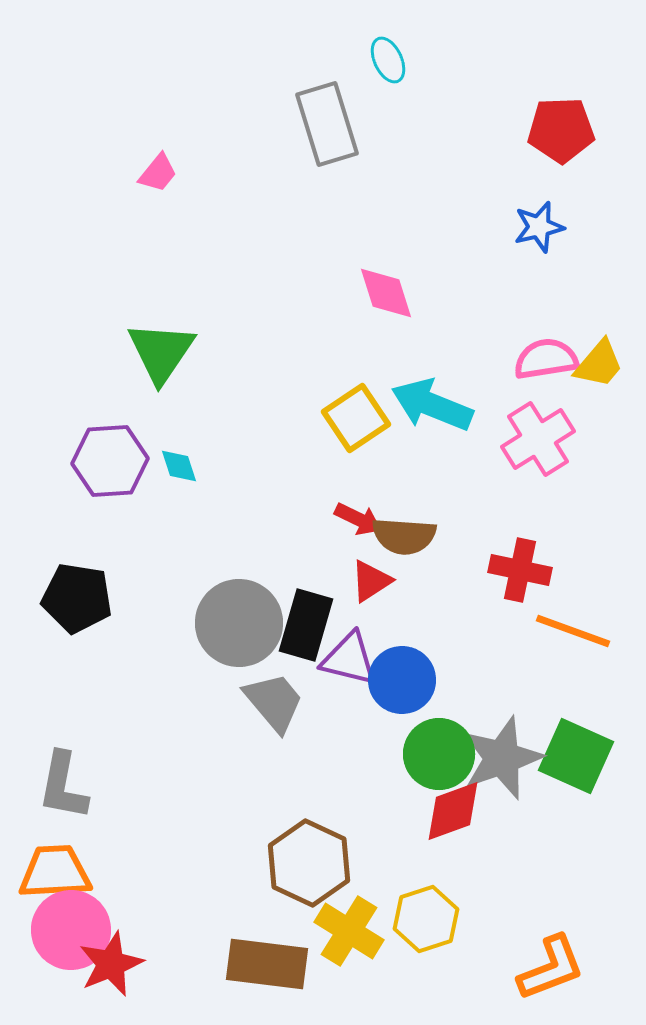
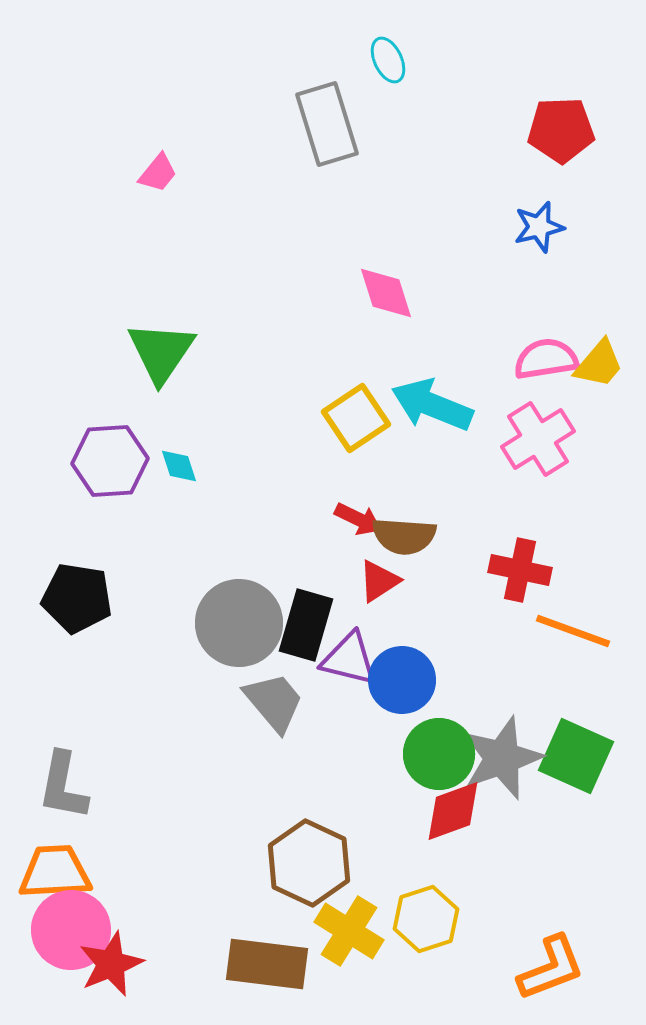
red triangle: moved 8 px right
